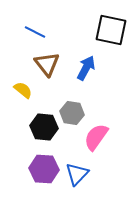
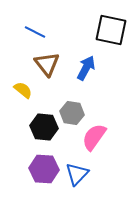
pink semicircle: moved 2 px left
